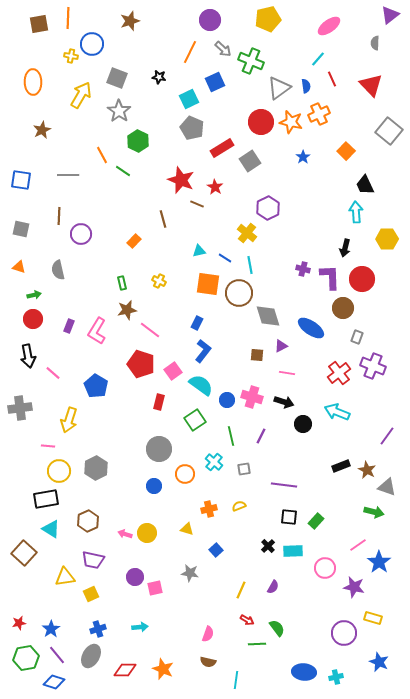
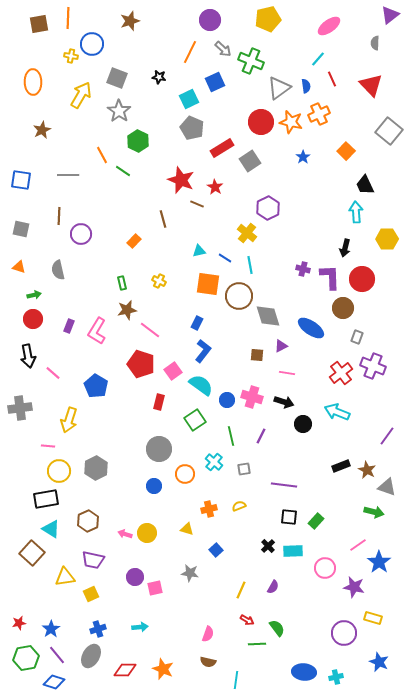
brown circle at (239, 293): moved 3 px down
red cross at (339, 373): moved 2 px right
brown square at (24, 553): moved 8 px right
